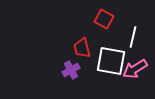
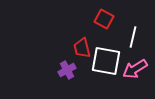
white square: moved 5 px left
purple cross: moved 4 px left
